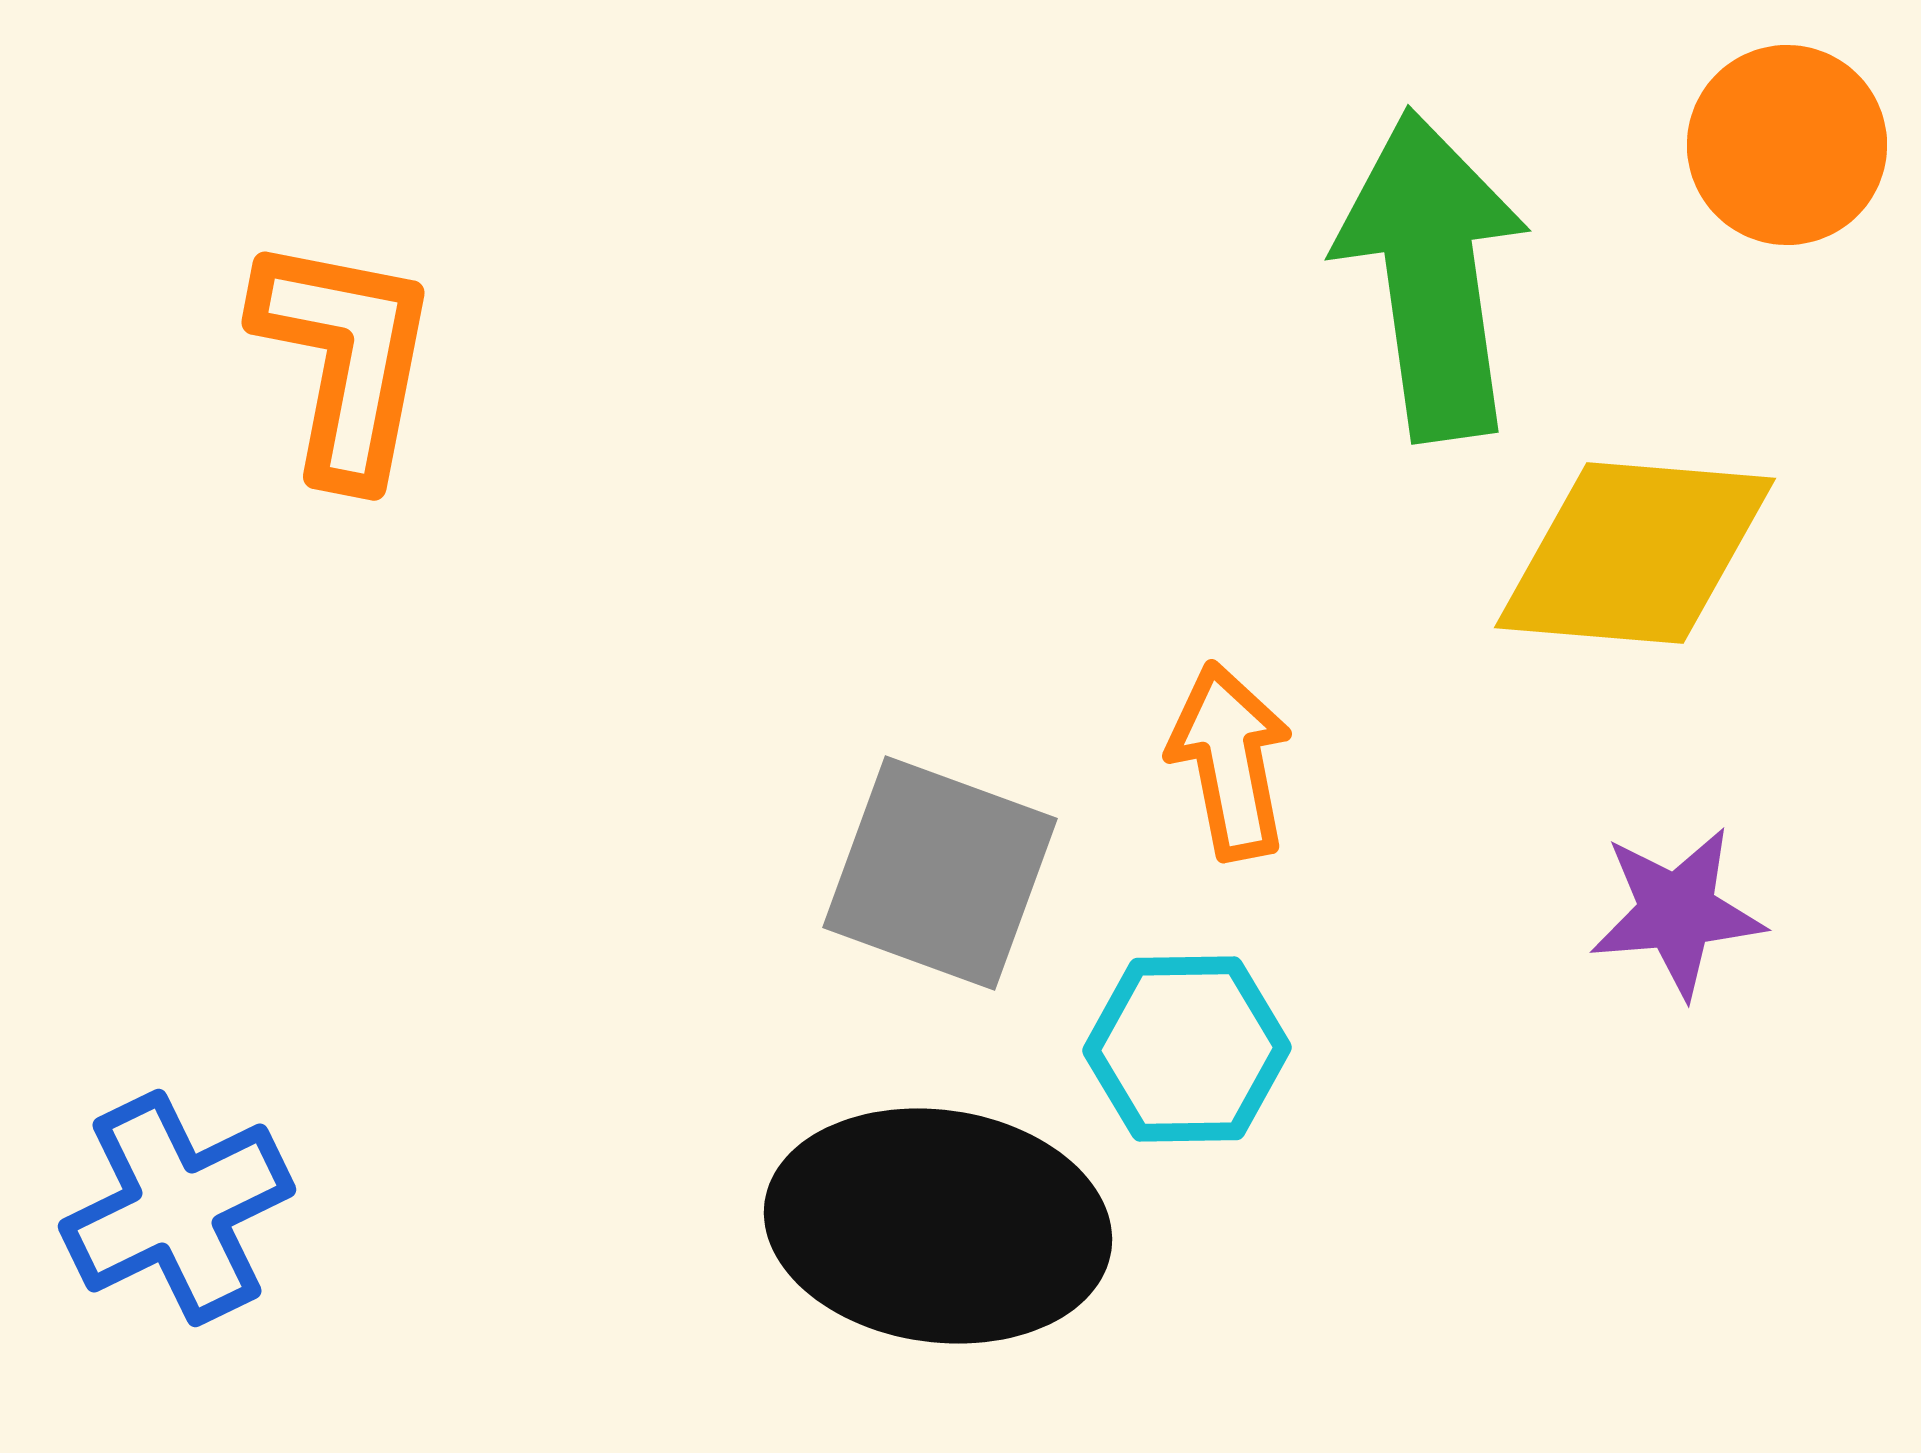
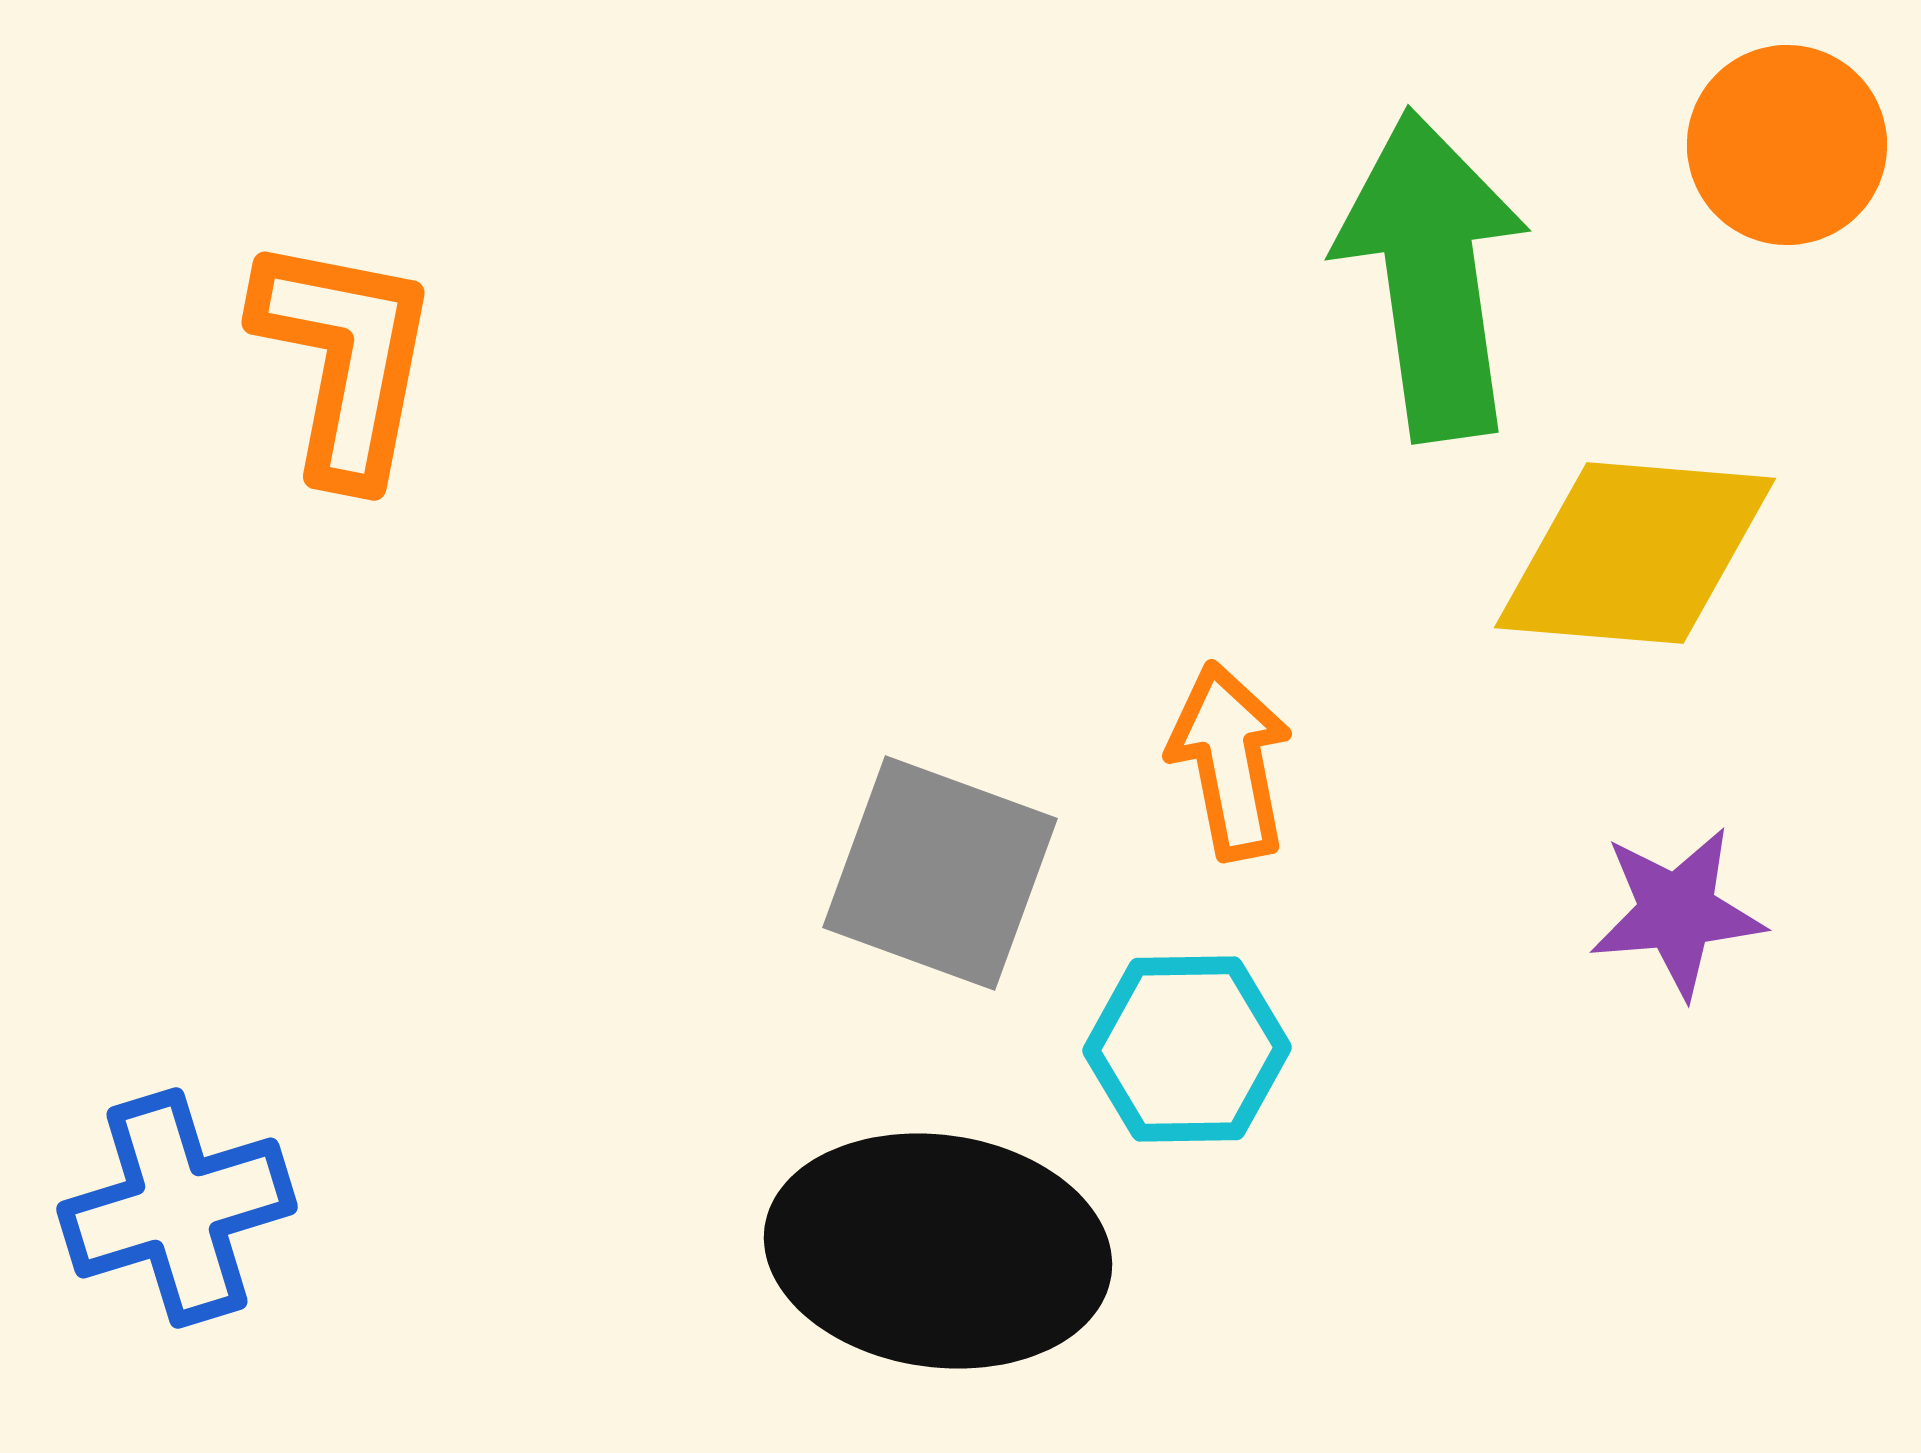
blue cross: rotated 9 degrees clockwise
black ellipse: moved 25 px down
